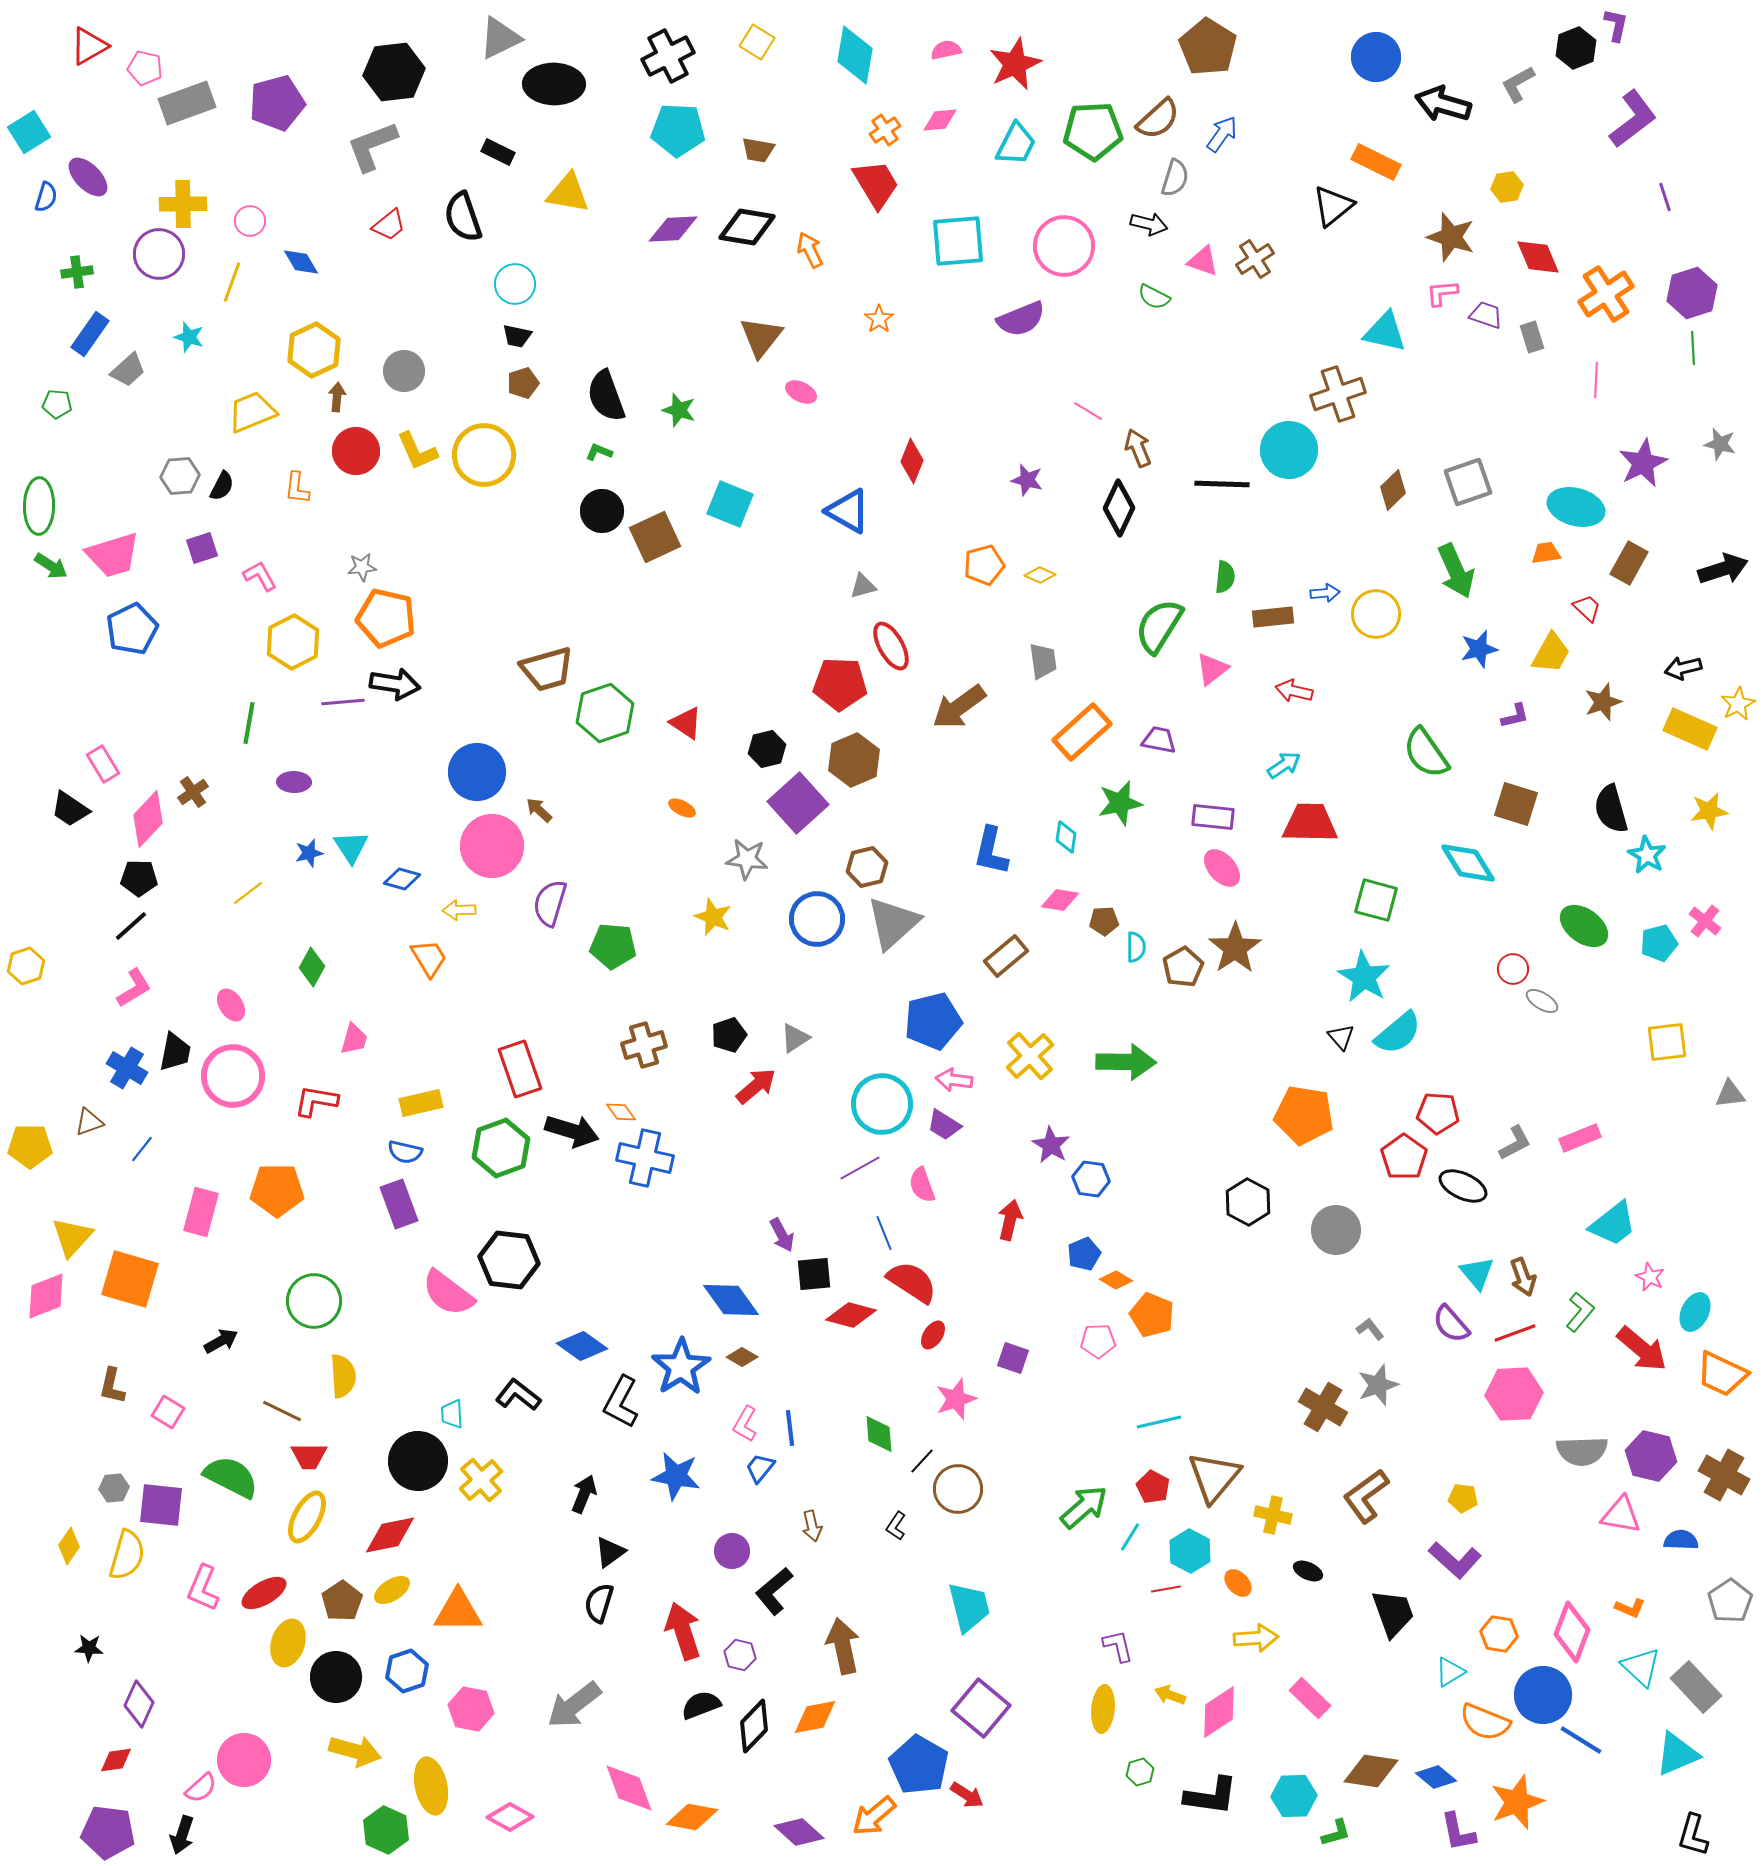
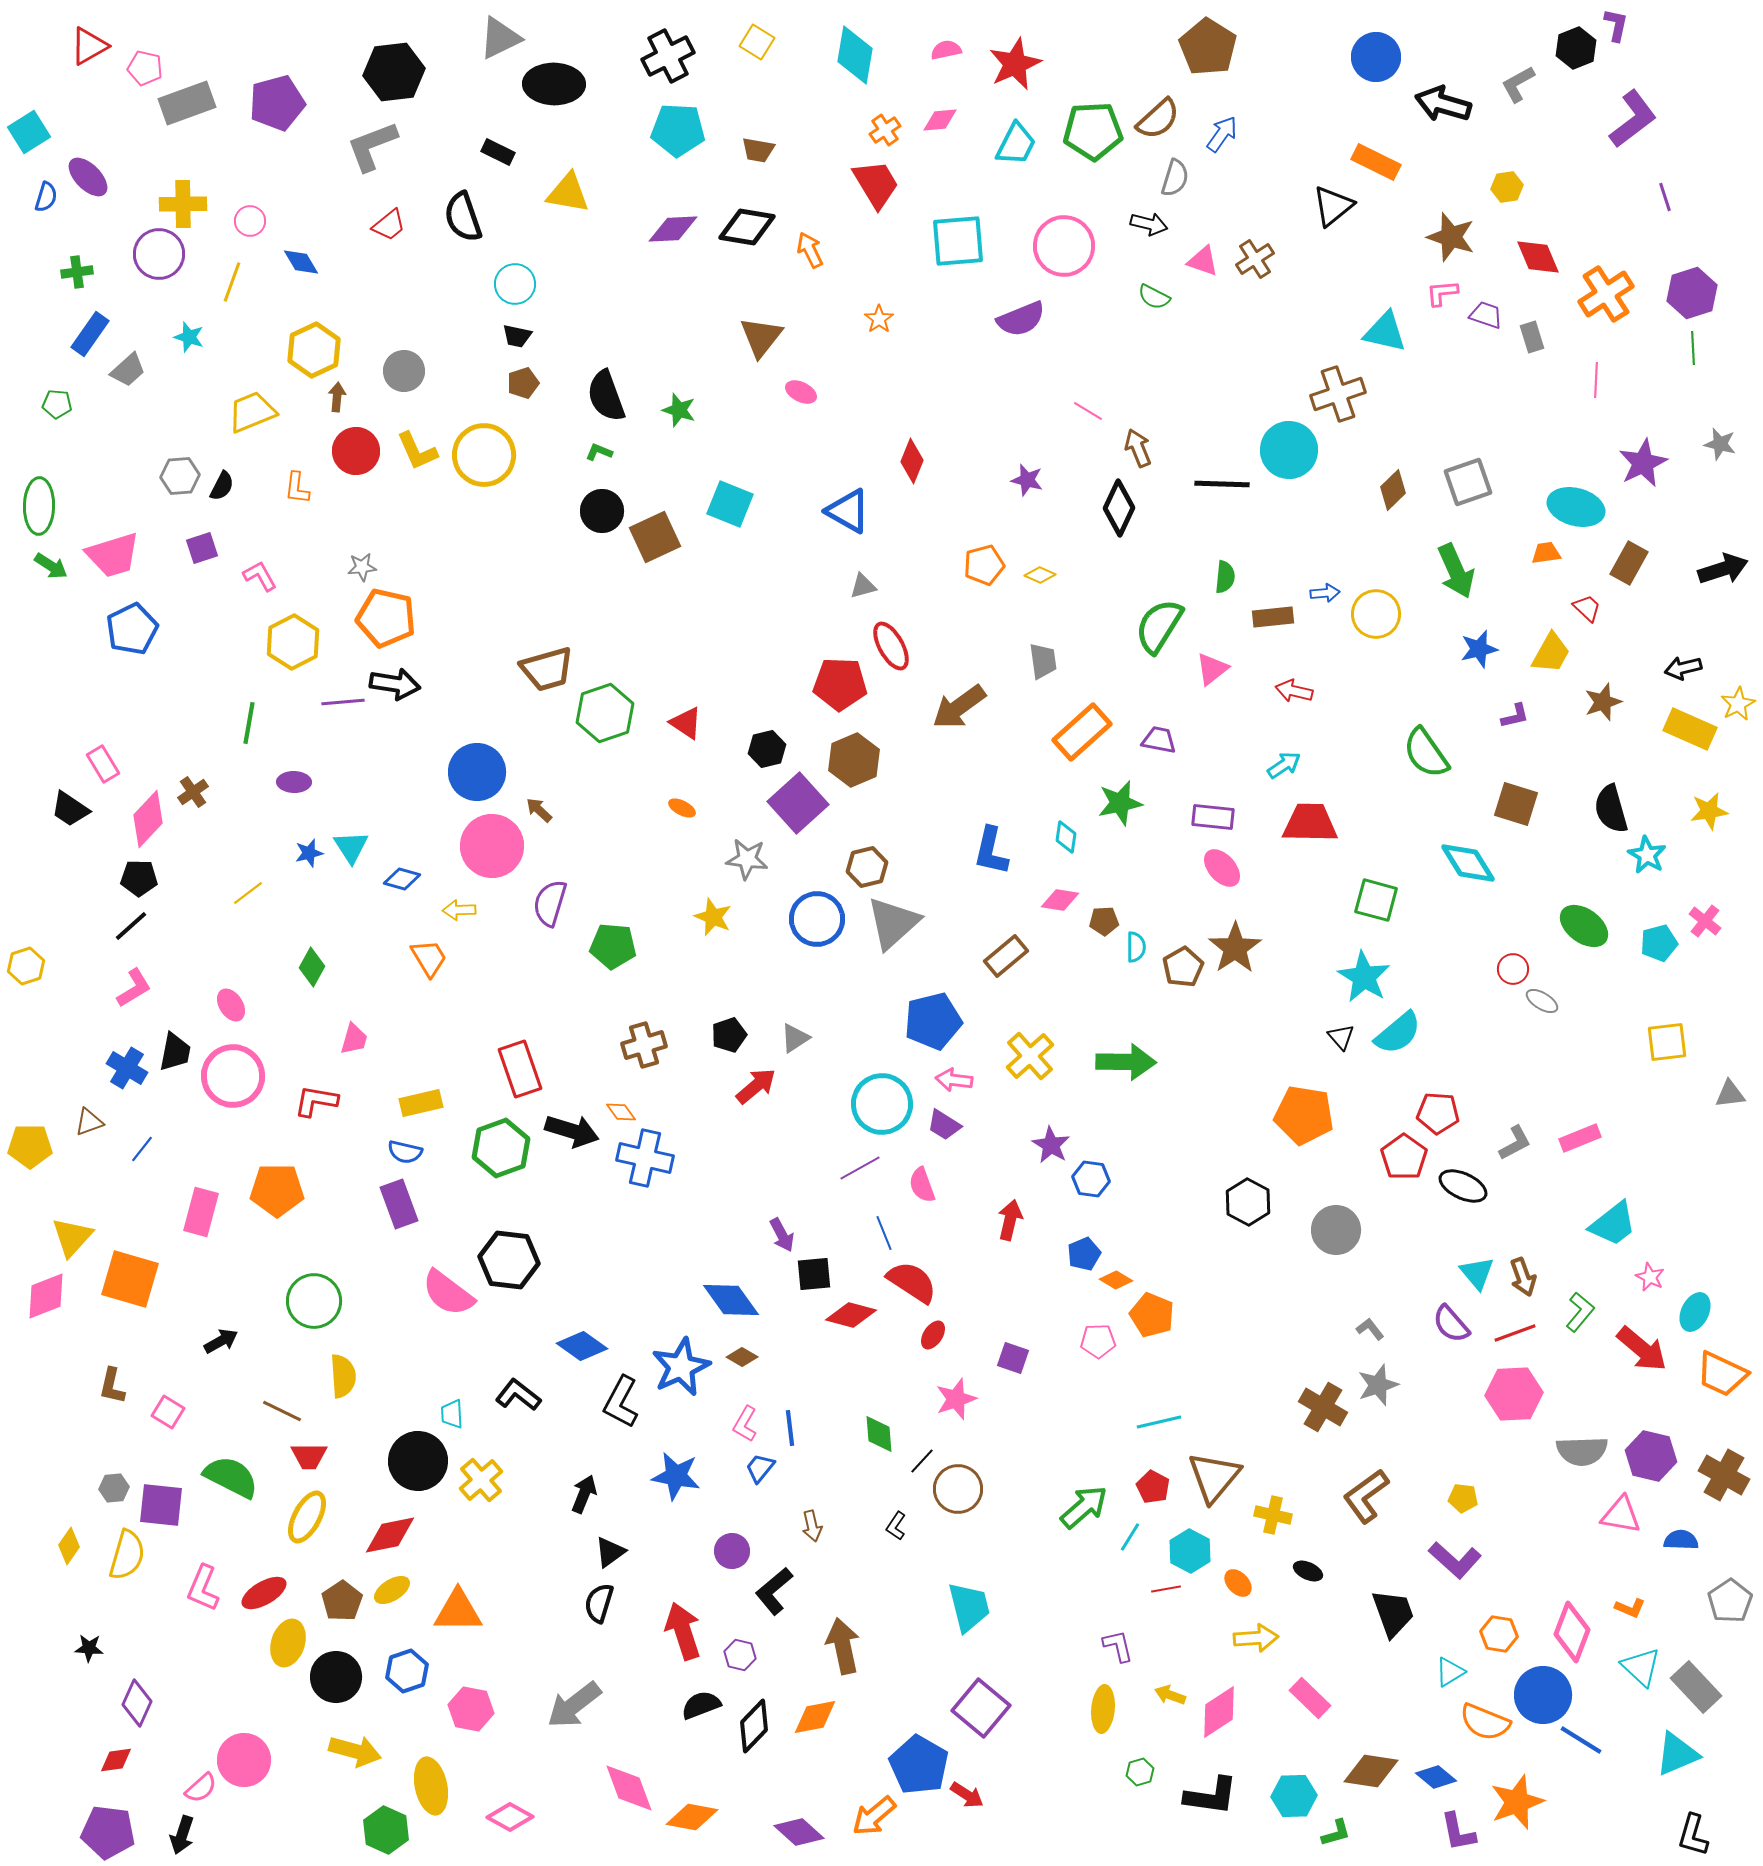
blue star at (681, 1367): rotated 8 degrees clockwise
purple diamond at (139, 1704): moved 2 px left, 1 px up
